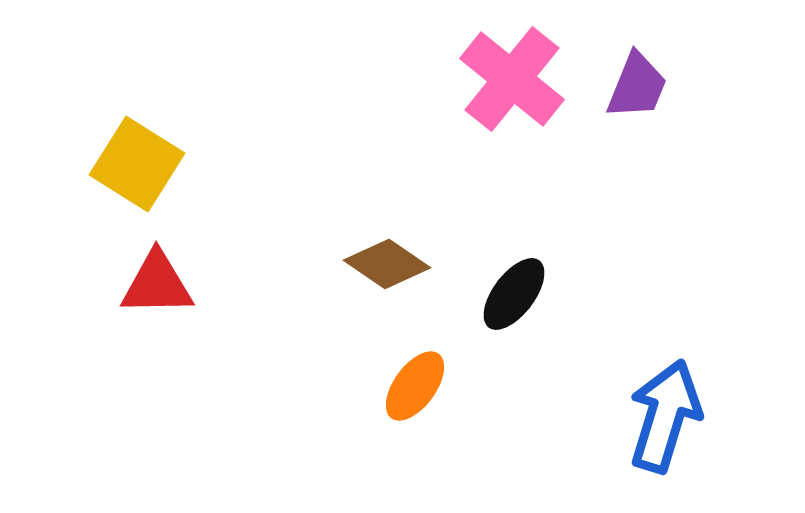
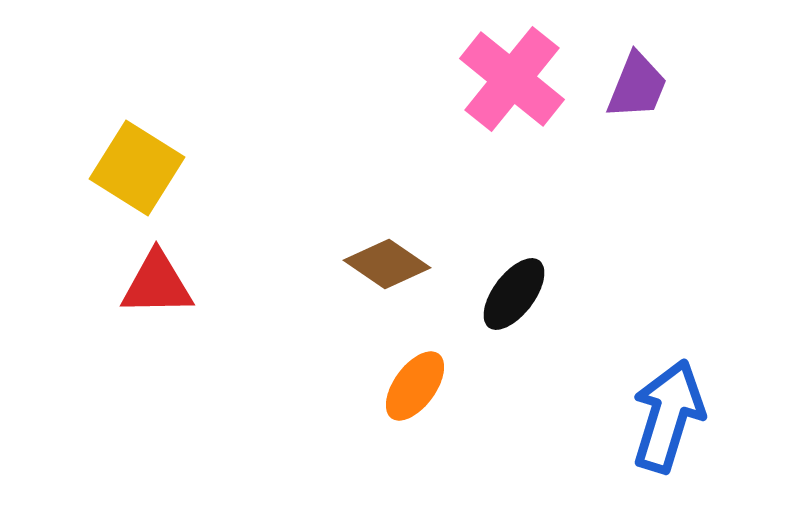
yellow square: moved 4 px down
blue arrow: moved 3 px right
